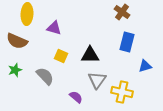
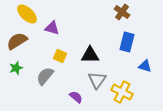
yellow ellipse: rotated 50 degrees counterclockwise
purple triangle: moved 2 px left
brown semicircle: rotated 125 degrees clockwise
yellow square: moved 1 px left
blue triangle: rotated 32 degrees clockwise
green star: moved 1 px right, 2 px up
gray semicircle: rotated 96 degrees counterclockwise
yellow cross: rotated 15 degrees clockwise
